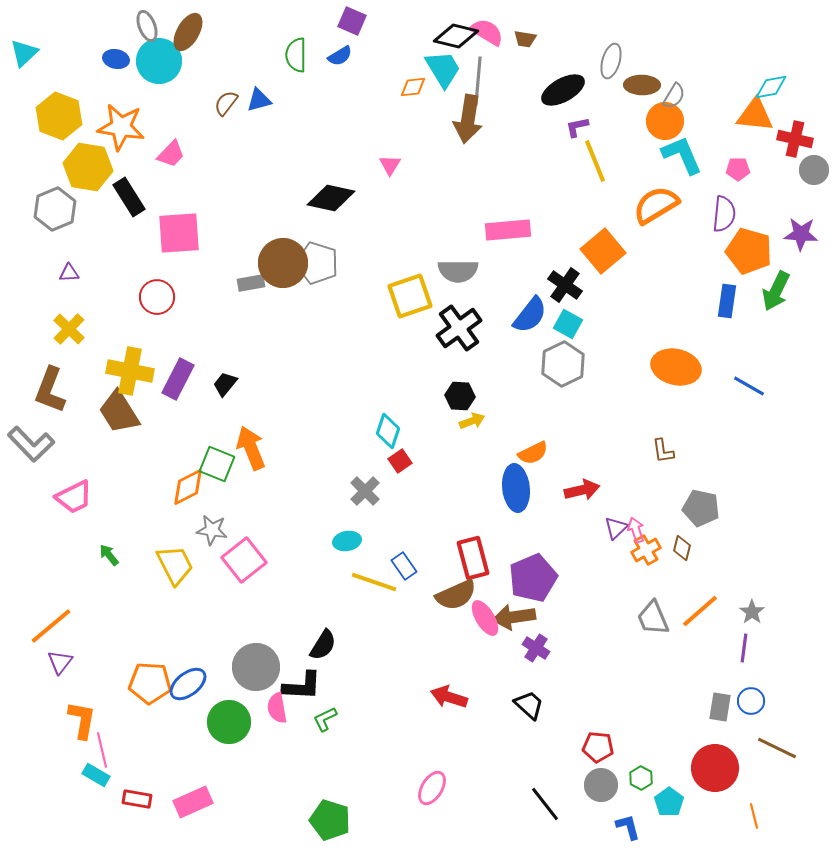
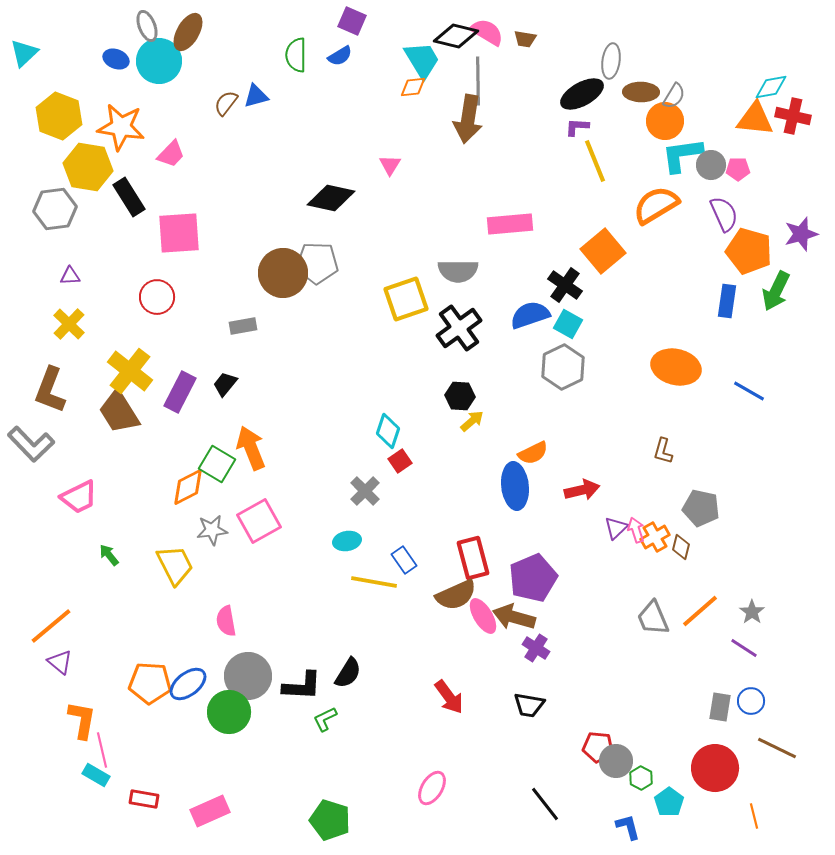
blue ellipse at (116, 59): rotated 10 degrees clockwise
gray ellipse at (611, 61): rotated 8 degrees counterclockwise
cyan trapezoid at (443, 69): moved 21 px left, 9 px up
gray line at (478, 81): rotated 6 degrees counterclockwise
brown ellipse at (642, 85): moved 1 px left, 7 px down
black ellipse at (563, 90): moved 19 px right, 4 px down
blue triangle at (259, 100): moved 3 px left, 4 px up
orange triangle at (755, 115): moved 4 px down
purple L-shape at (577, 127): rotated 15 degrees clockwise
red cross at (795, 139): moved 2 px left, 23 px up
cyan L-shape at (682, 155): rotated 75 degrees counterclockwise
gray circle at (814, 170): moved 103 px left, 5 px up
gray hexagon at (55, 209): rotated 15 degrees clockwise
purple semicircle at (724, 214): rotated 30 degrees counterclockwise
pink rectangle at (508, 230): moved 2 px right, 6 px up
purple star at (801, 234): rotated 20 degrees counterclockwise
brown circle at (283, 263): moved 10 px down
gray pentagon at (317, 263): rotated 15 degrees counterclockwise
purple triangle at (69, 273): moved 1 px right, 3 px down
gray rectangle at (251, 283): moved 8 px left, 43 px down
yellow square at (410, 296): moved 4 px left, 3 px down
blue semicircle at (530, 315): rotated 147 degrees counterclockwise
yellow cross at (69, 329): moved 5 px up
gray hexagon at (563, 364): moved 3 px down
yellow cross at (130, 371): rotated 27 degrees clockwise
purple rectangle at (178, 379): moved 2 px right, 13 px down
blue line at (749, 386): moved 5 px down
yellow arrow at (472, 421): rotated 20 degrees counterclockwise
brown L-shape at (663, 451): rotated 24 degrees clockwise
green square at (217, 464): rotated 9 degrees clockwise
blue ellipse at (516, 488): moved 1 px left, 2 px up
pink trapezoid at (74, 497): moved 5 px right
gray star at (212, 530): rotated 16 degrees counterclockwise
brown diamond at (682, 548): moved 1 px left, 1 px up
orange cross at (646, 550): moved 9 px right, 13 px up
pink square at (244, 560): moved 15 px right, 39 px up; rotated 9 degrees clockwise
blue rectangle at (404, 566): moved 6 px up
yellow line at (374, 582): rotated 9 degrees counterclockwise
brown arrow at (514, 617): rotated 24 degrees clockwise
pink ellipse at (485, 618): moved 2 px left, 2 px up
black semicircle at (323, 645): moved 25 px right, 28 px down
purple line at (744, 648): rotated 64 degrees counterclockwise
purple triangle at (60, 662): rotated 28 degrees counterclockwise
gray circle at (256, 667): moved 8 px left, 9 px down
red arrow at (449, 697): rotated 144 degrees counterclockwise
black trapezoid at (529, 705): rotated 148 degrees clockwise
pink semicircle at (277, 708): moved 51 px left, 87 px up
green circle at (229, 722): moved 10 px up
gray circle at (601, 785): moved 15 px right, 24 px up
red rectangle at (137, 799): moved 7 px right
pink rectangle at (193, 802): moved 17 px right, 9 px down
